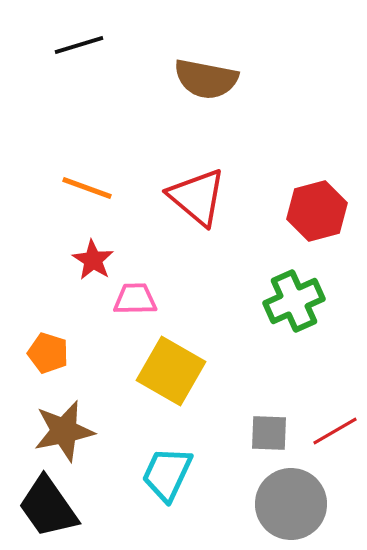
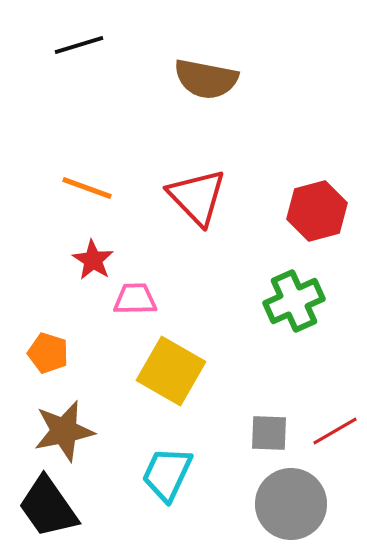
red triangle: rotated 6 degrees clockwise
